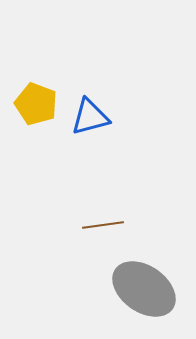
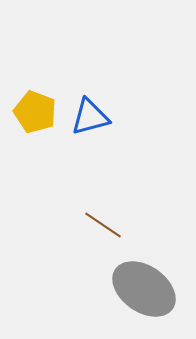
yellow pentagon: moved 1 px left, 8 px down
brown line: rotated 42 degrees clockwise
